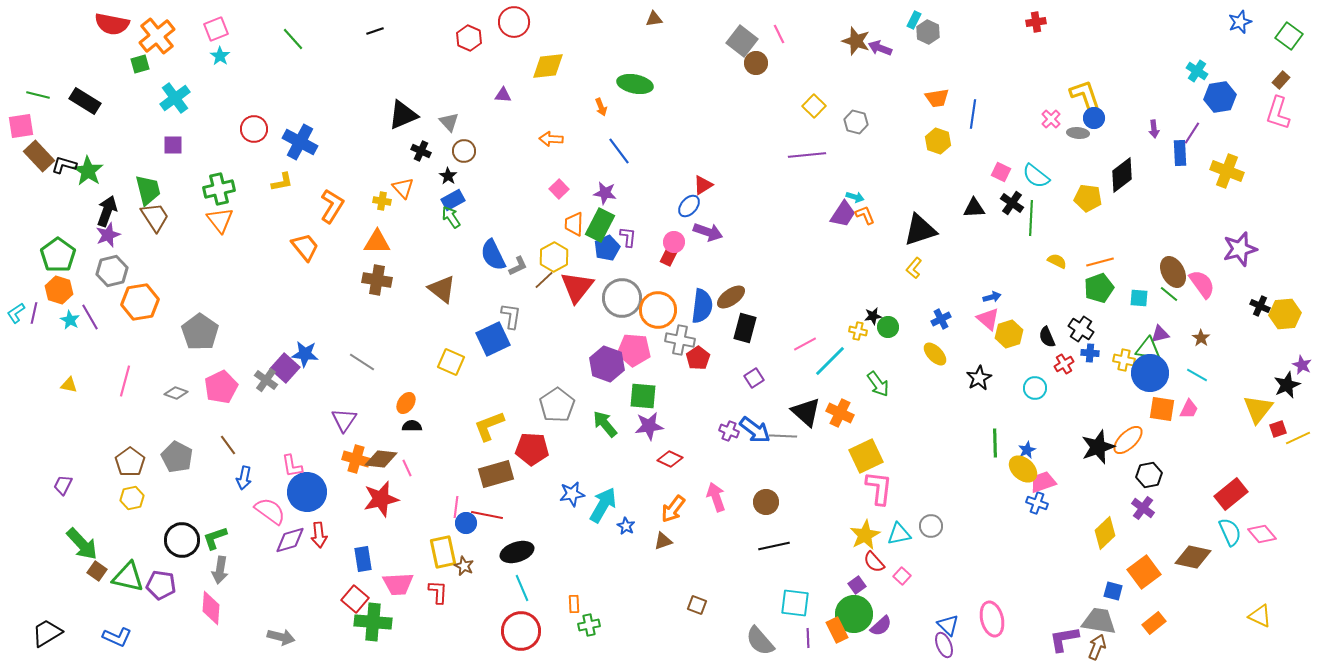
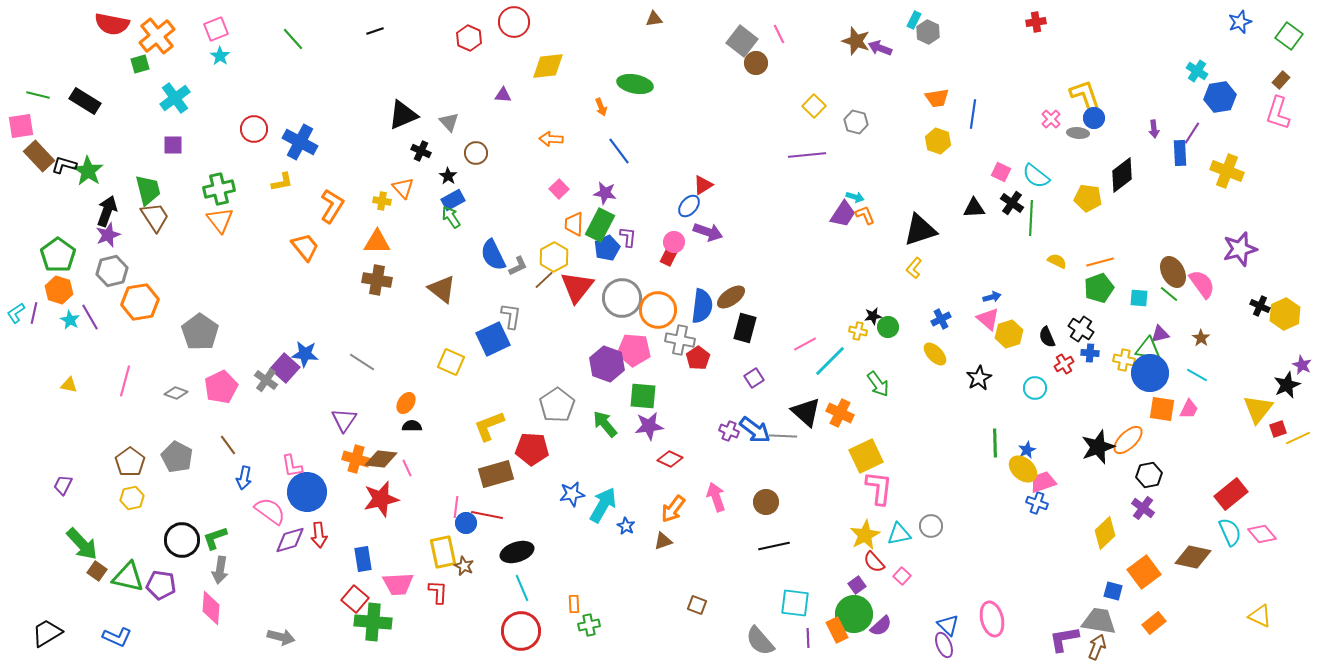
brown circle at (464, 151): moved 12 px right, 2 px down
yellow hexagon at (1285, 314): rotated 20 degrees counterclockwise
